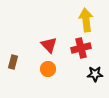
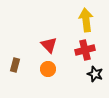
red cross: moved 4 px right, 2 px down
brown rectangle: moved 2 px right, 3 px down
black star: rotated 21 degrees clockwise
